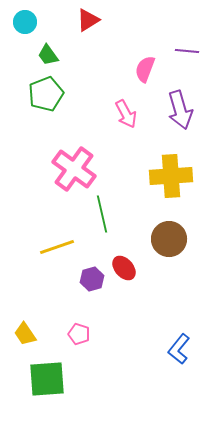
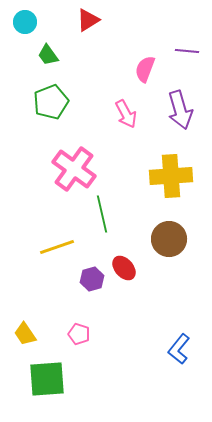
green pentagon: moved 5 px right, 8 px down
